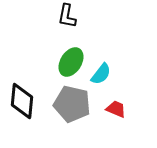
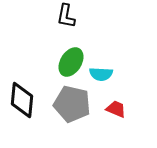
black L-shape: moved 1 px left
cyan semicircle: rotated 55 degrees clockwise
black diamond: moved 1 px up
